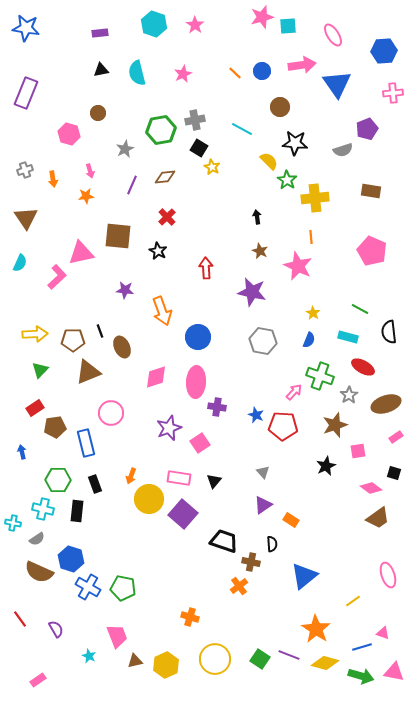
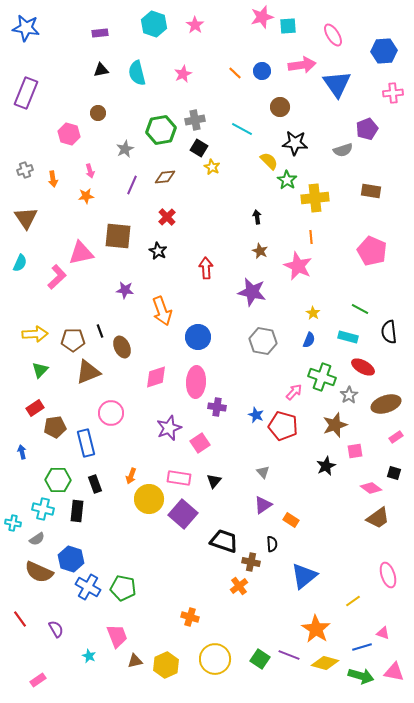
green cross at (320, 376): moved 2 px right, 1 px down
red pentagon at (283, 426): rotated 12 degrees clockwise
pink square at (358, 451): moved 3 px left
